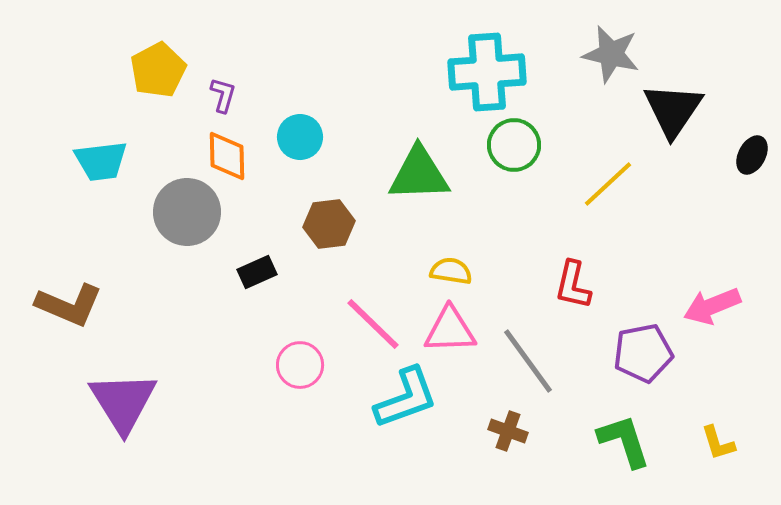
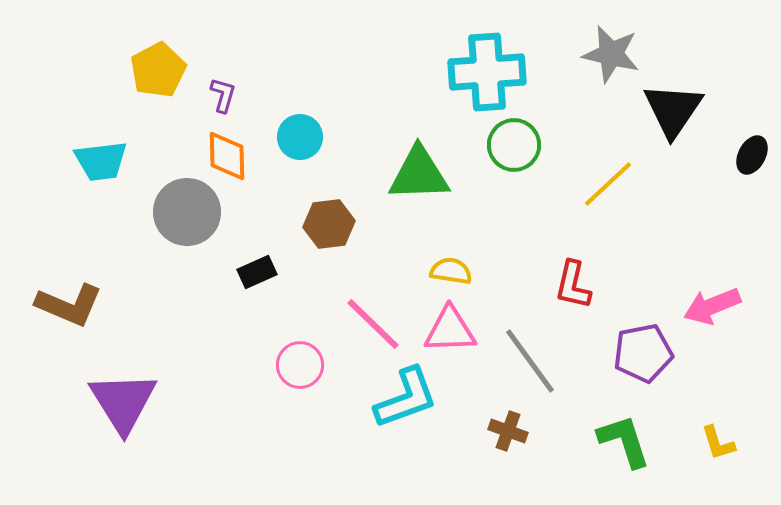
gray line: moved 2 px right
